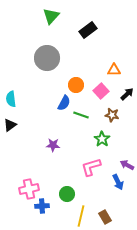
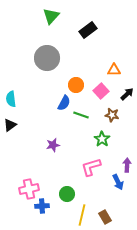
purple star: rotated 16 degrees counterclockwise
purple arrow: rotated 64 degrees clockwise
yellow line: moved 1 px right, 1 px up
